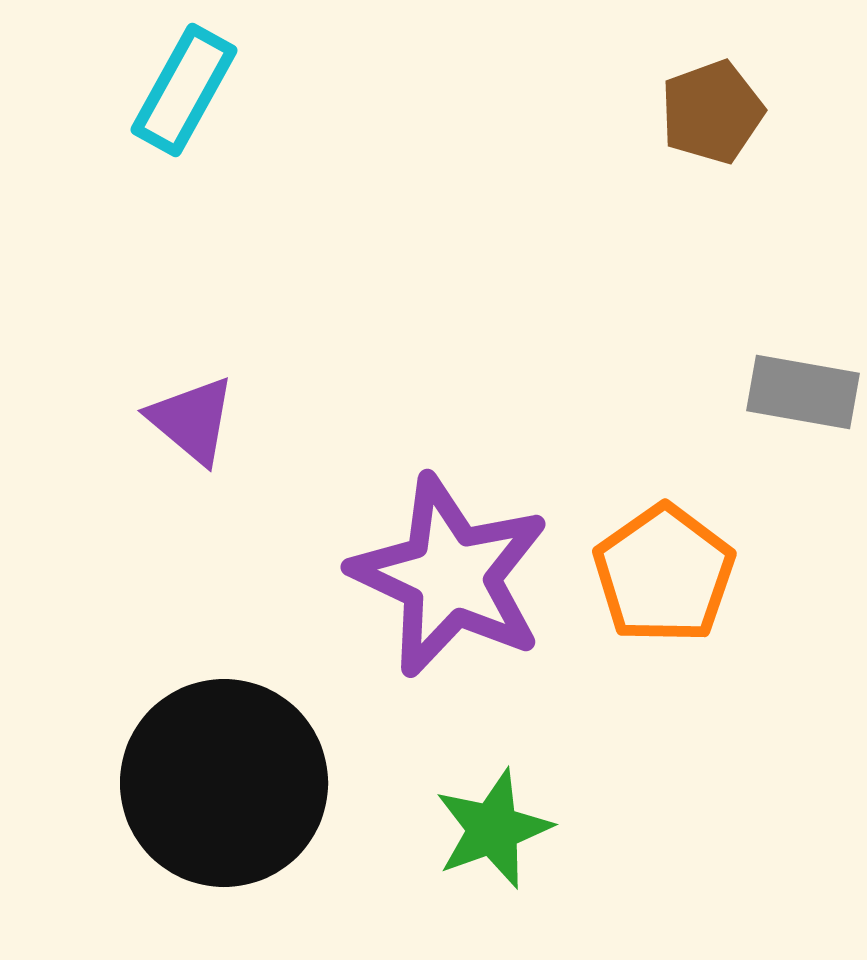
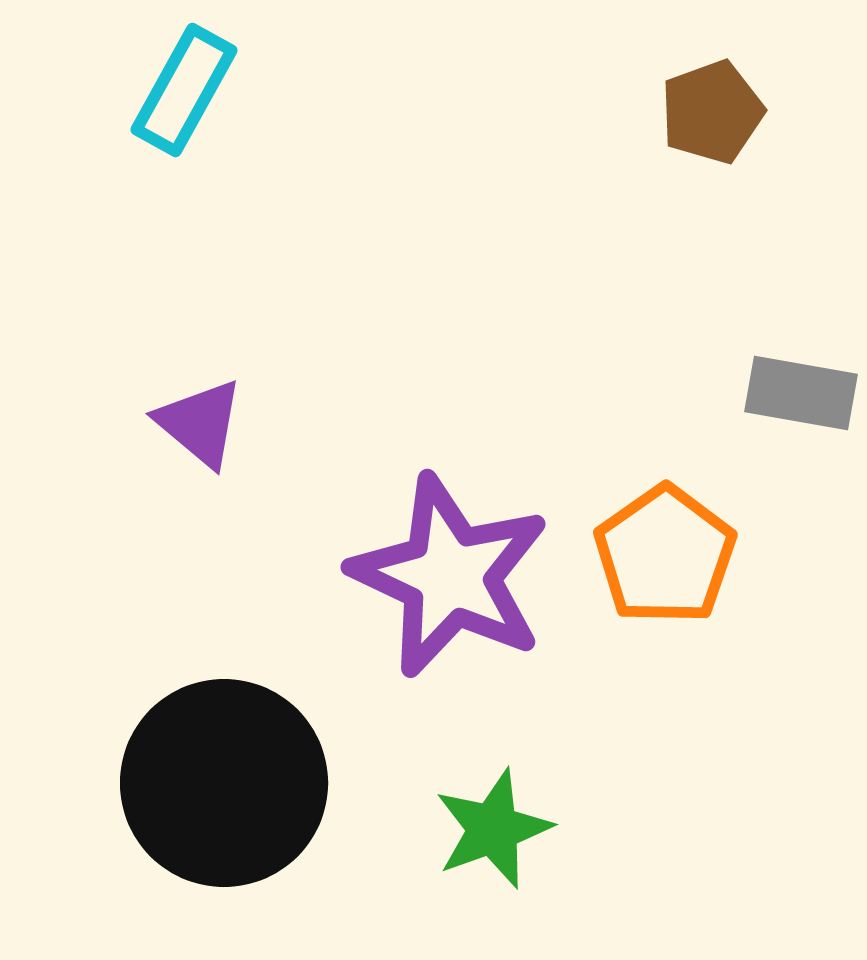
gray rectangle: moved 2 px left, 1 px down
purple triangle: moved 8 px right, 3 px down
orange pentagon: moved 1 px right, 19 px up
